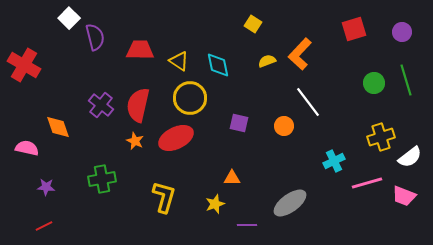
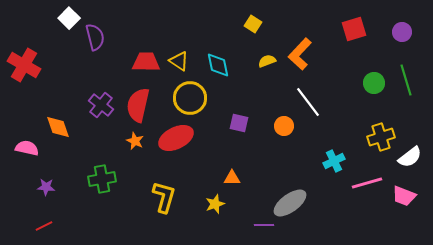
red trapezoid: moved 6 px right, 12 px down
purple line: moved 17 px right
